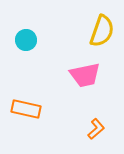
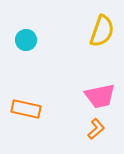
pink trapezoid: moved 15 px right, 21 px down
